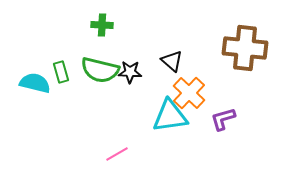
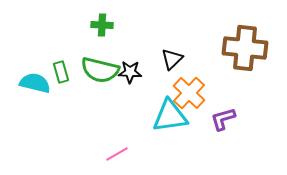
black triangle: moved 2 px up; rotated 35 degrees clockwise
